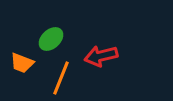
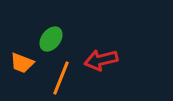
green ellipse: rotated 10 degrees counterclockwise
red arrow: moved 4 px down
